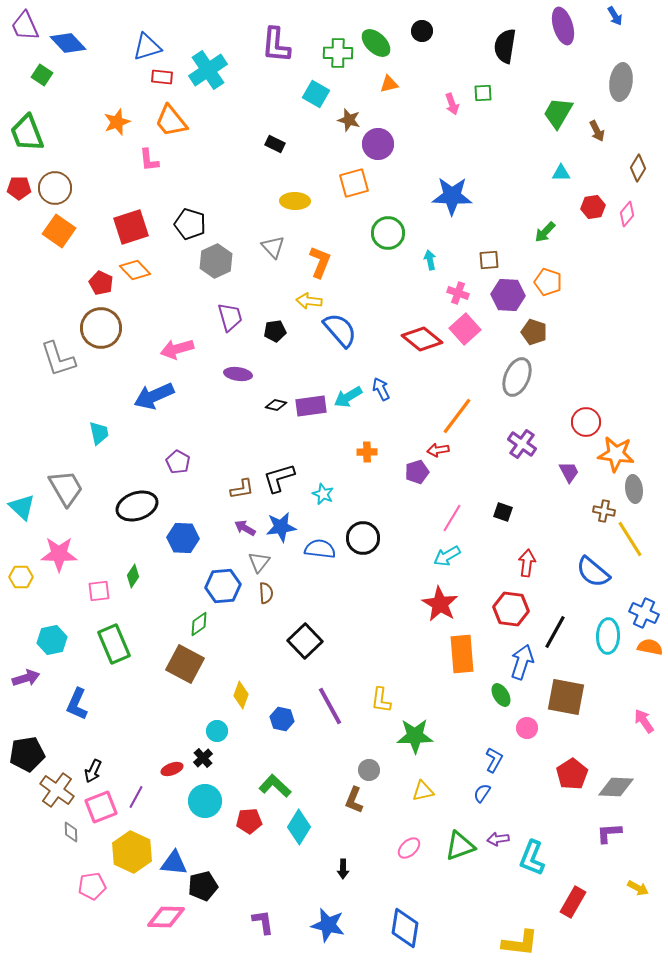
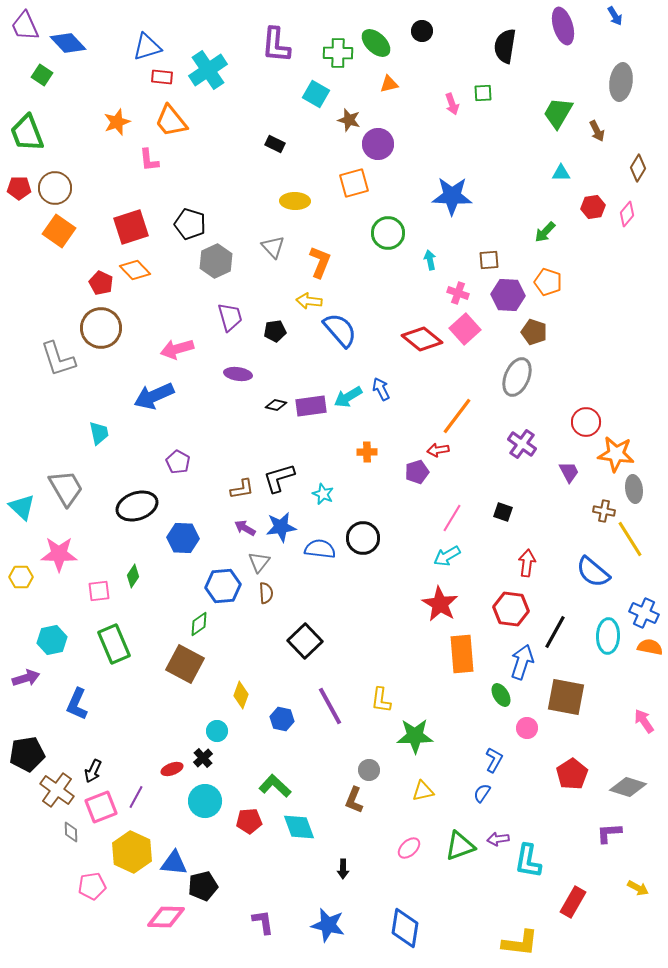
gray diamond at (616, 787): moved 12 px right; rotated 15 degrees clockwise
cyan diamond at (299, 827): rotated 52 degrees counterclockwise
cyan L-shape at (532, 858): moved 4 px left, 3 px down; rotated 12 degrees counterclockwise
